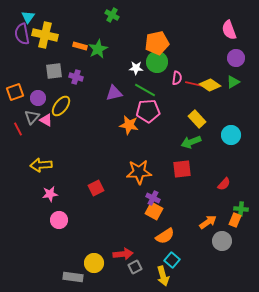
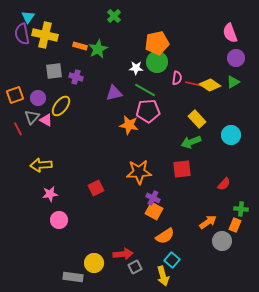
green cross at (112, 15): moved 2 px right, 1 px down; rotated 16 degrees clockwise
pink semicircle at (229, 30): moved 1 px right, 3 px down
orange square at (15, 92): moved 3 px down
orange rectangle at (235, 220): moved 5 px down
